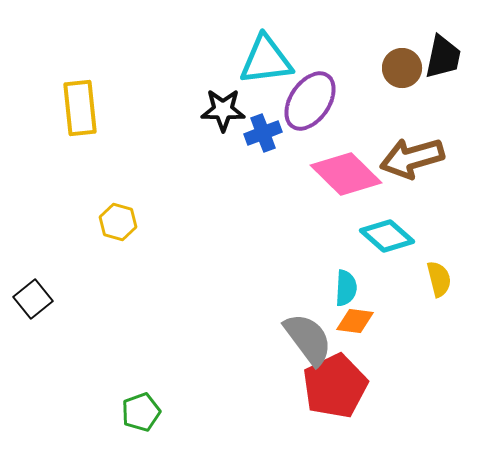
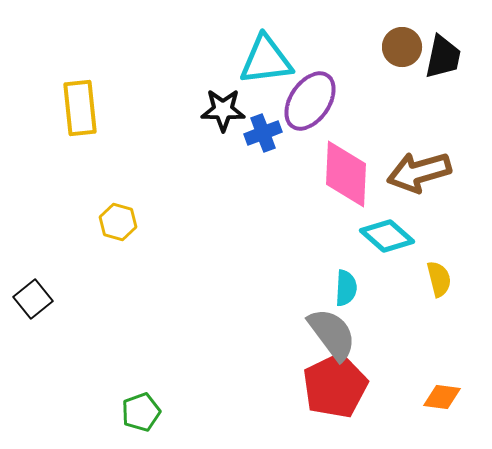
brown circle: moved 21 px up
brown arrow: moved 7 px right, 14 px down
pink diamond: rotated 48 degrees clockwise
orange diamond: moved 87 px right, 76 px down
gray semicircle: moved 24 px right, 5 px up
